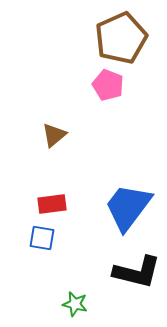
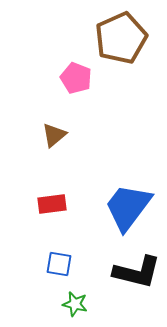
pink pentagon: moved 32 px left, 7 px up
blue square: moved 17 px right, 26 px down
